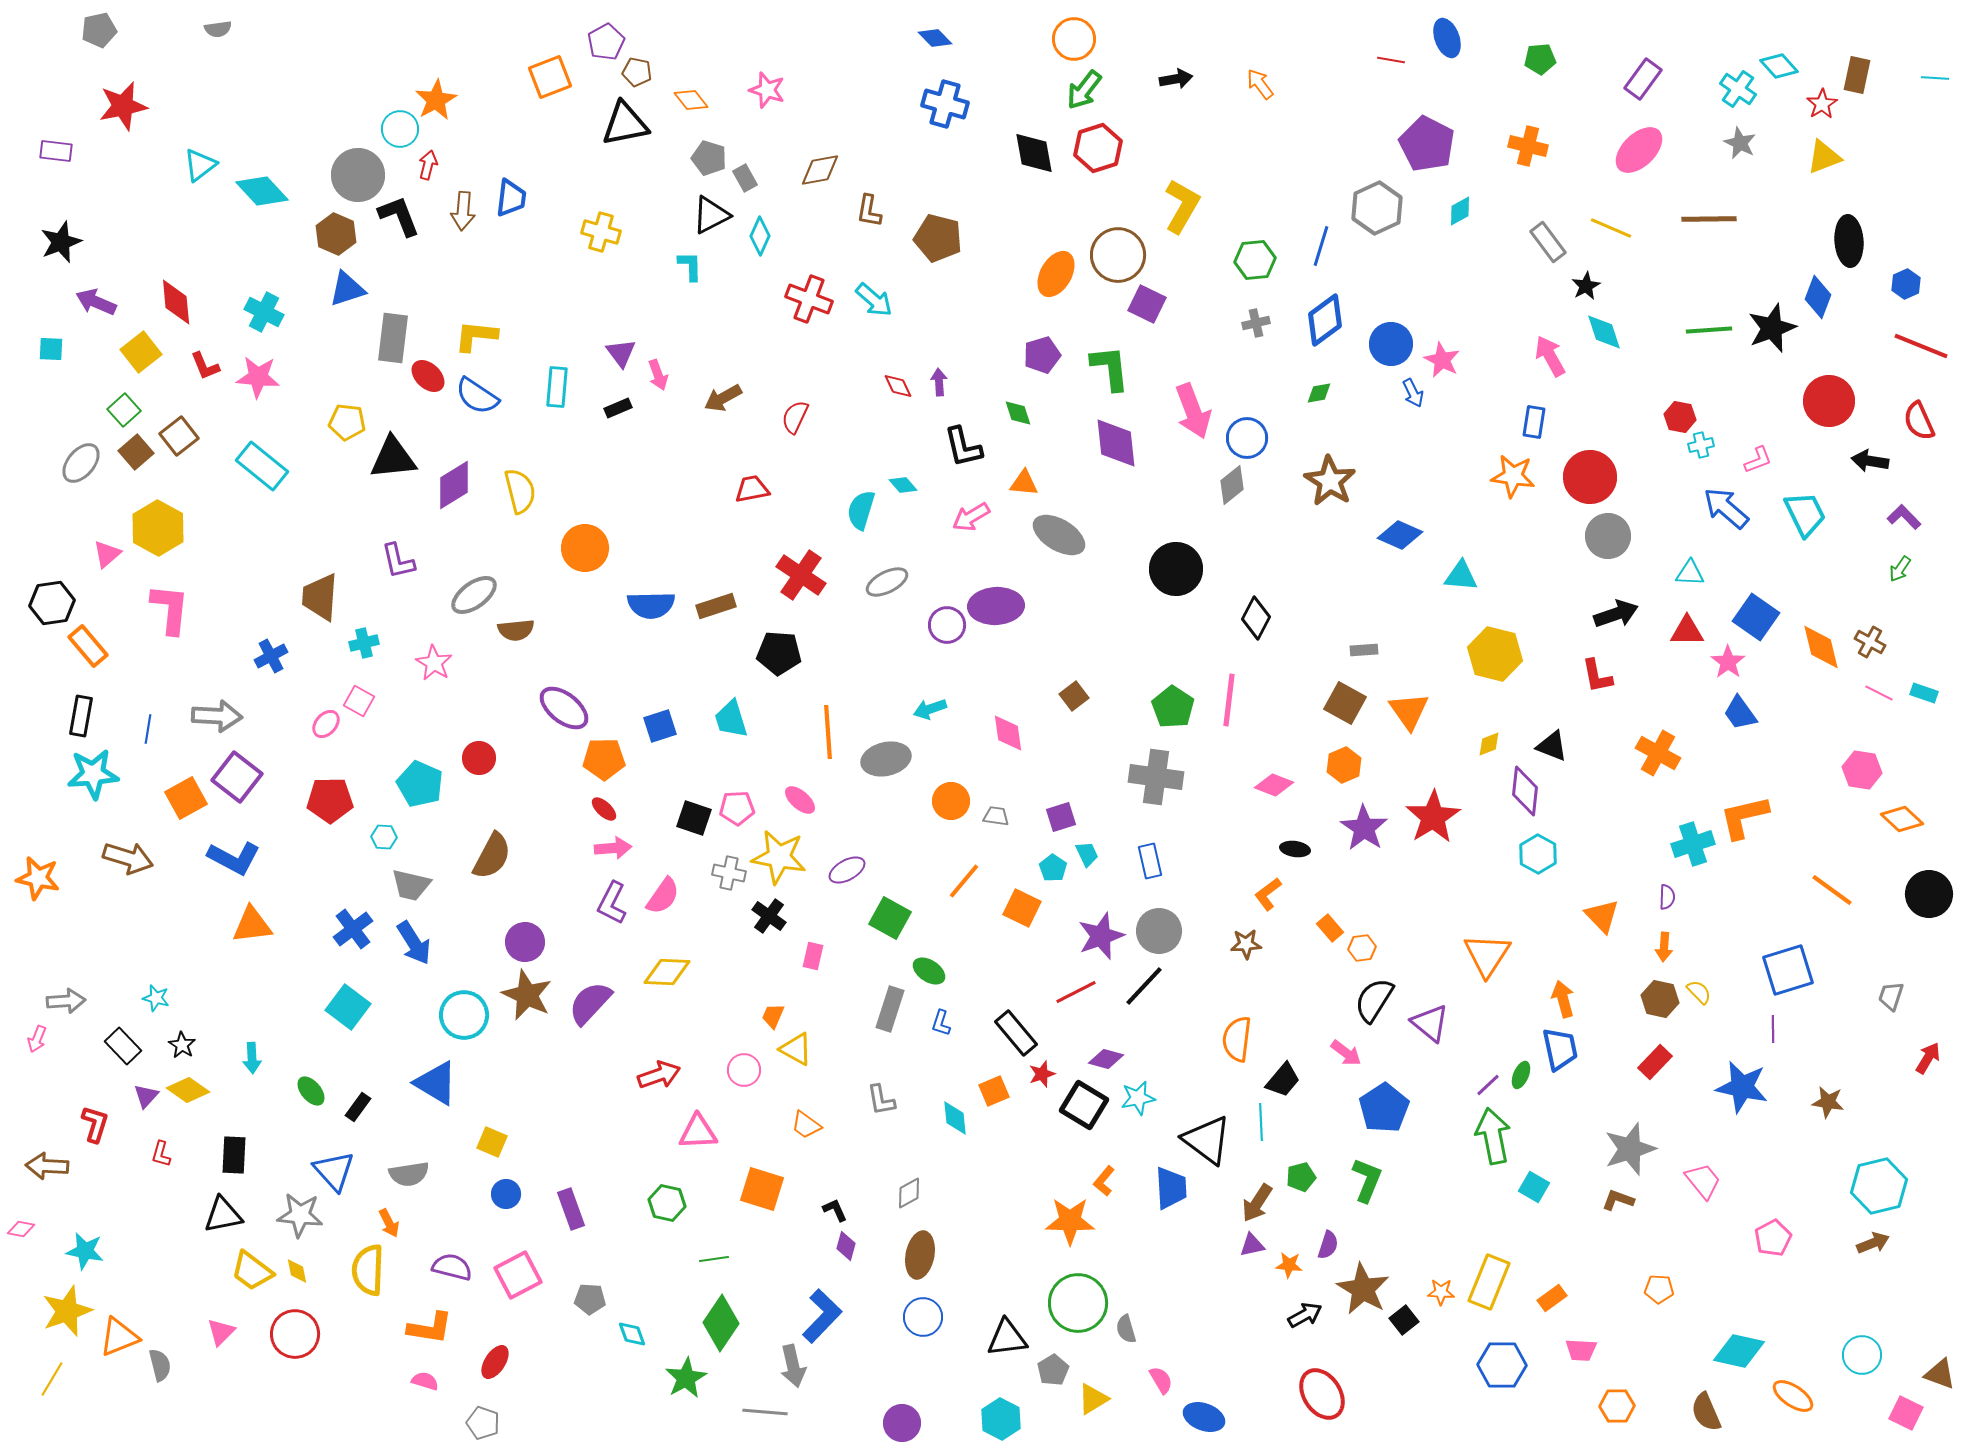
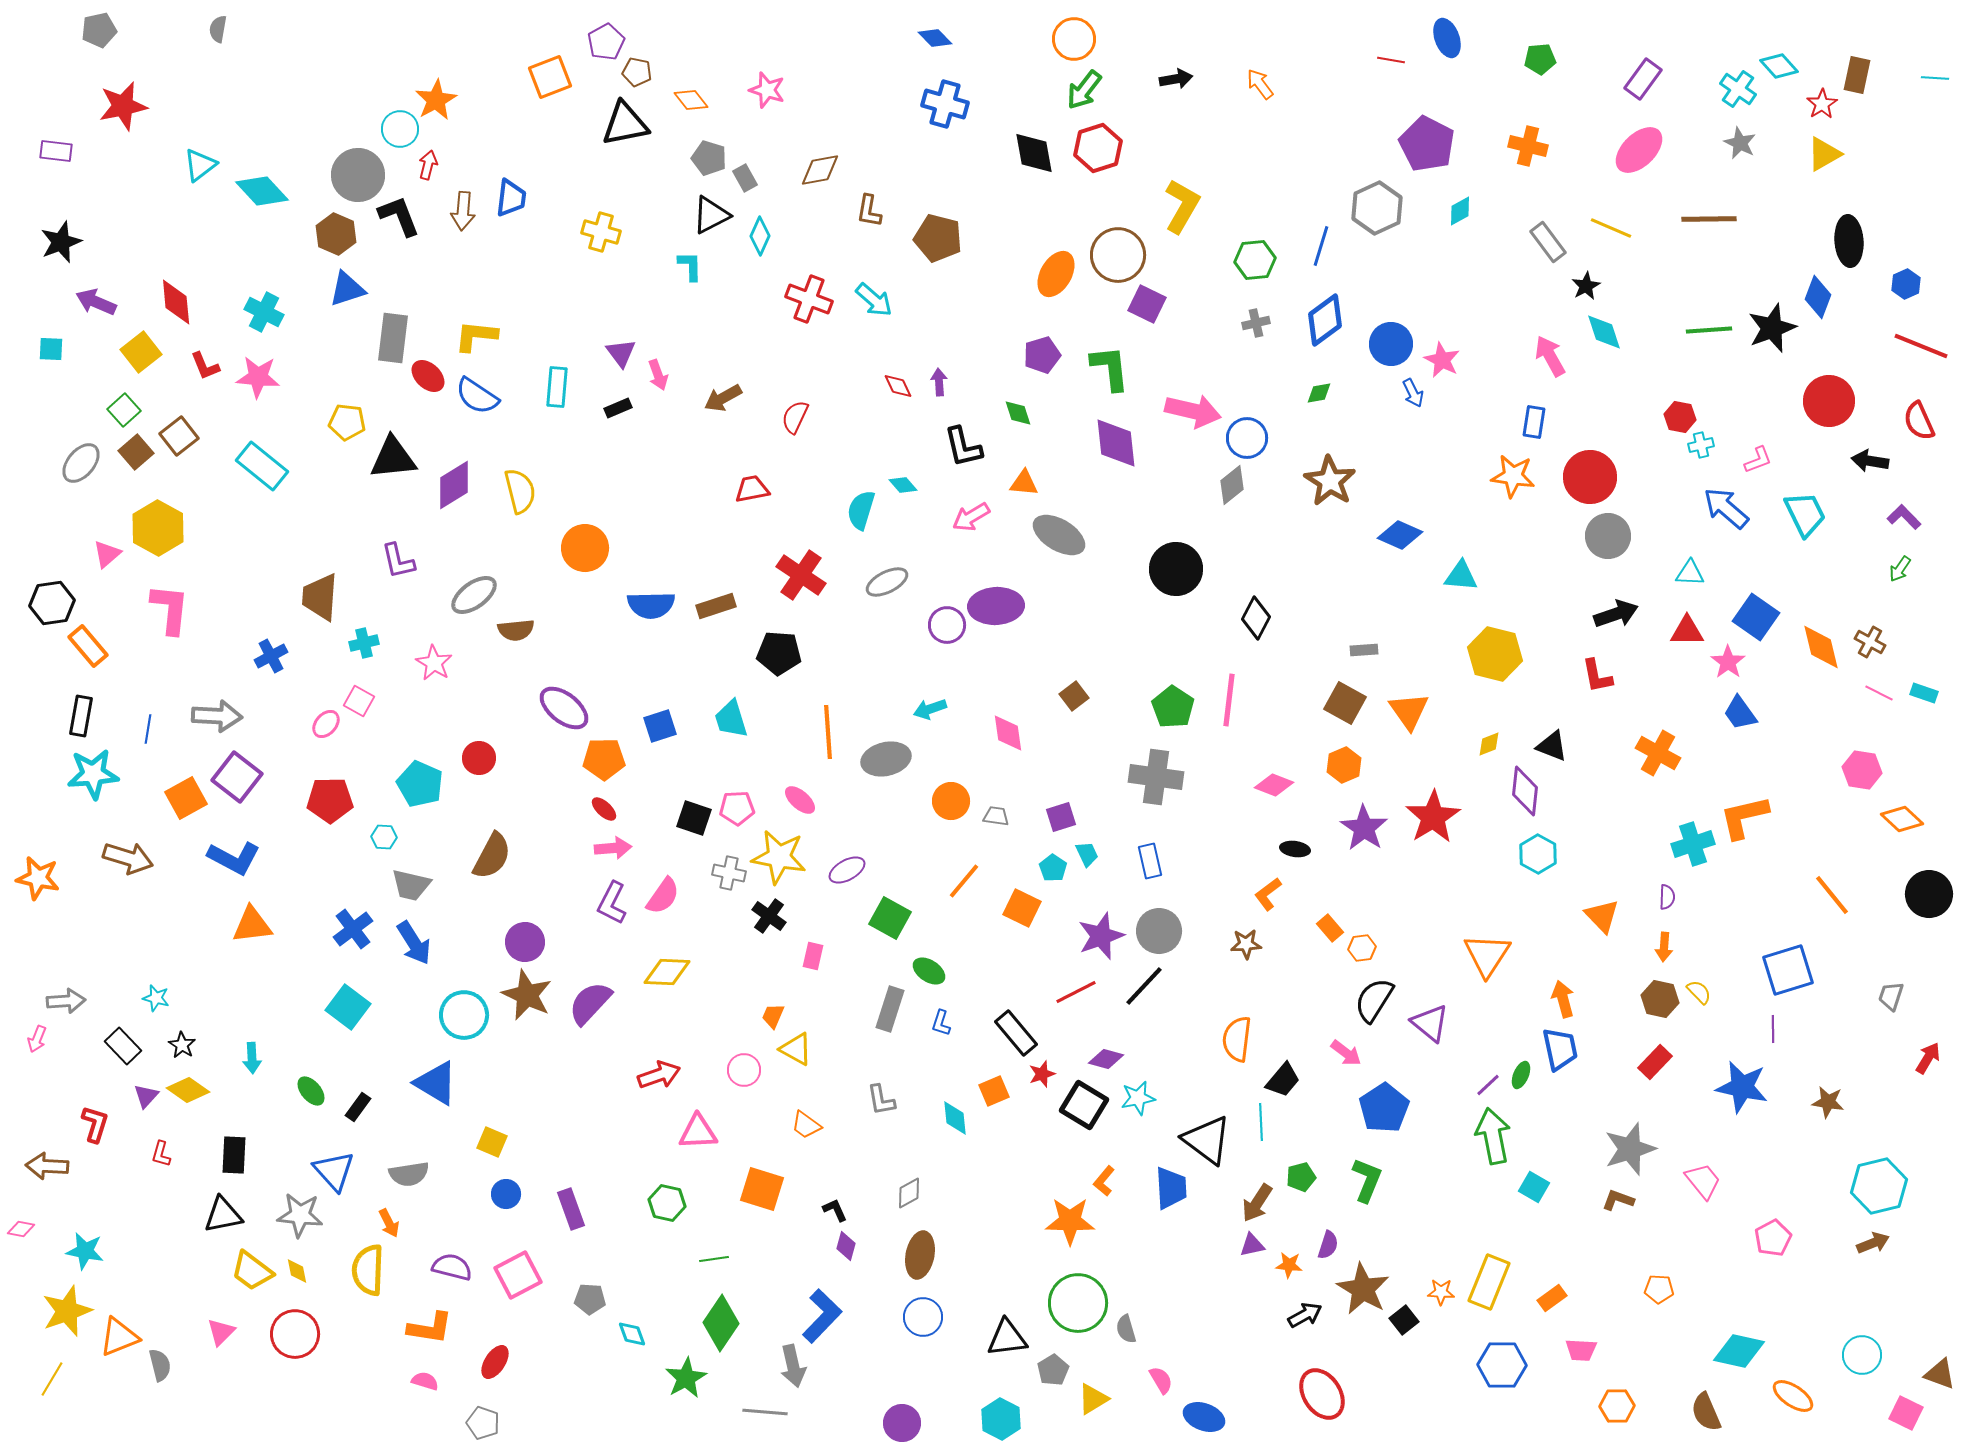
gray semicircle at (218, 29): rotated 108 degrees clockwise
yellow triangle at (1824, 157): moved 3 px up; rotated 9 degrees counterclockwise
pink arrow at (1193, 411): rotated 56 degrees counterclockwise
orange line at (1832, 890): moved 5 px down; rotated 15 degrees clockwise
